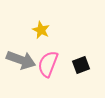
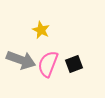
black square: moved 7 px left, 1 px up
